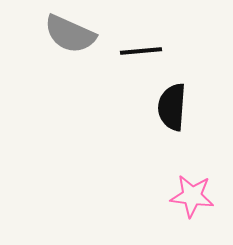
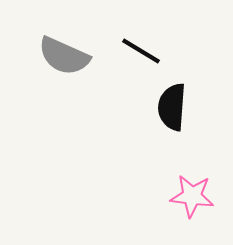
gray semicircle: moved 6 px left, 22 px down
black line: rotated 36 degrees clockwise
